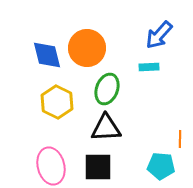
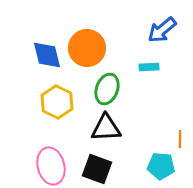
blue arrow: moved 3 px right, 5 px up; rotated 8 degrees clockwise
black square: moved 1 px left, 2 px down; rotated 20 degrees clockwise
